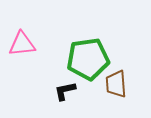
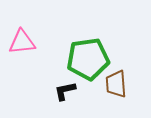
pink triangle: moved 2 px up
